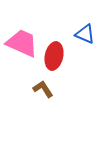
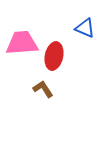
blue triangle: moved 6 px up
pink trapezoid: rotated 28 degrees counterclockwise
